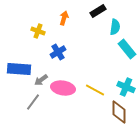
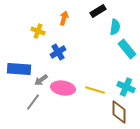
yellow line: rotated 12 degrees counterclockwise
